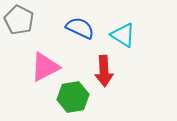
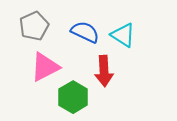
gray pentagon: moved 15 px right, 6 px down; rotated 20 degrees clockwise
blue semicircle: moved 5 px right, 4 px down
green hexagon: rotated 20 degrees counterclockwise
